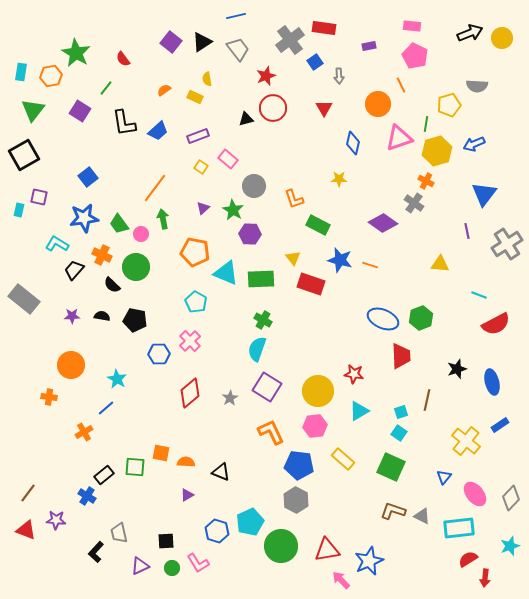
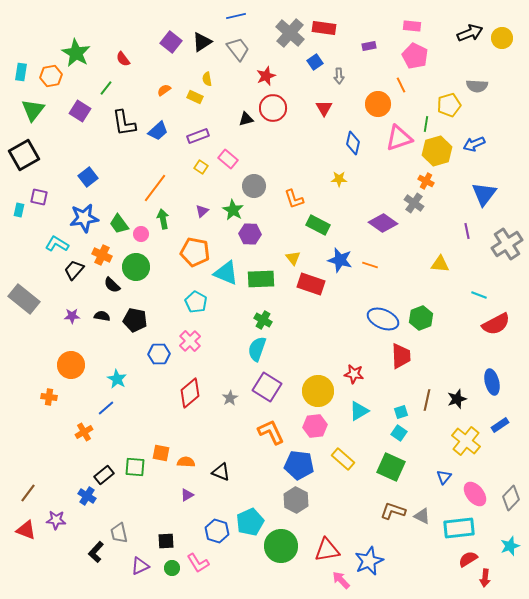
gray cross at (290, 40): moved 7 px up; rotated 12 degrees counterclockwise
purple triangle at (203, 208): moved 1 px left, 3 px down
black star at (457, 369): moved 30 px down
